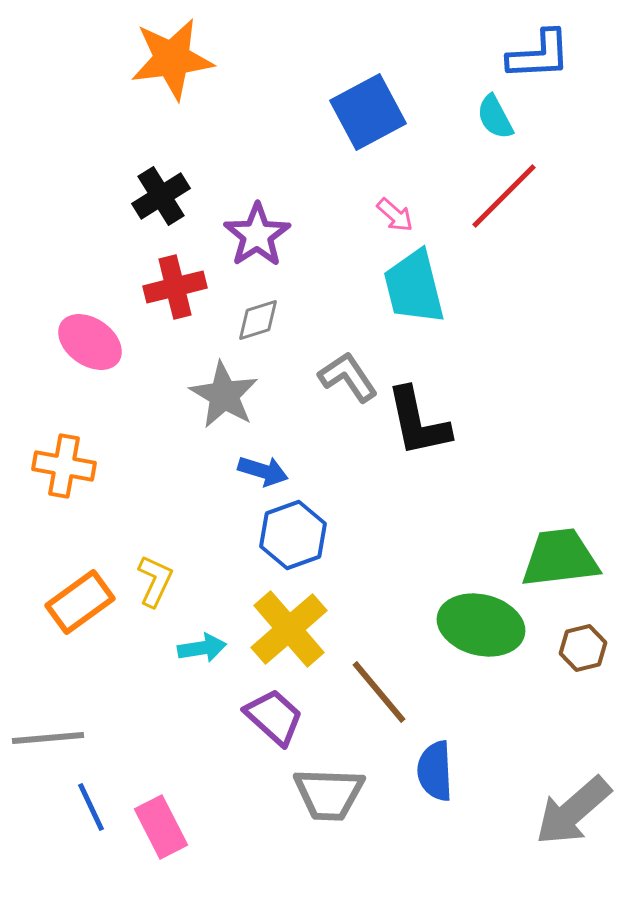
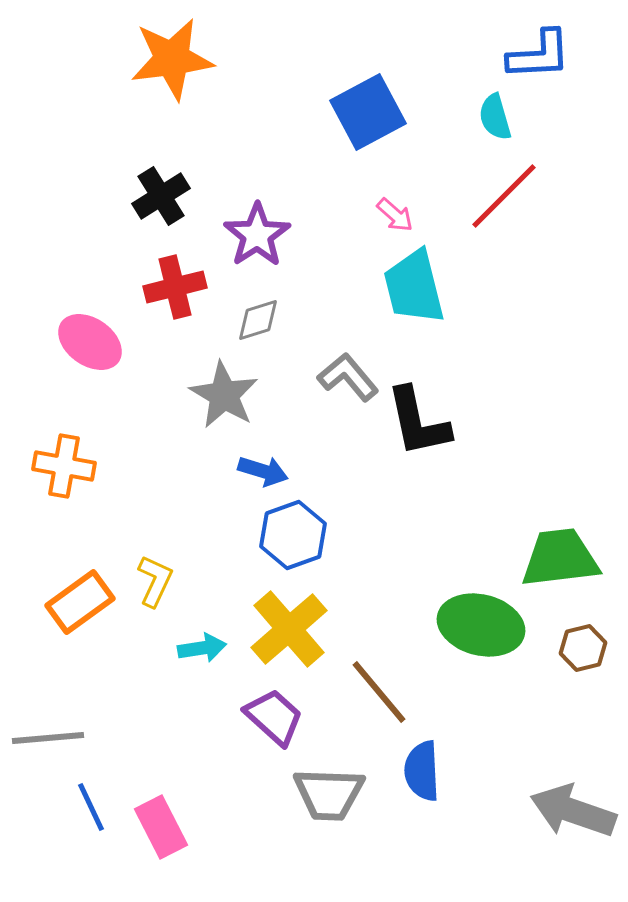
cyan semicircle: rotated 12 degrees clockwise
gray L-shape: rotated 6 degrees counterclockwise
blue semicircle: moved 13 px left
gray arrow: rotated 60 degrees clockwise
